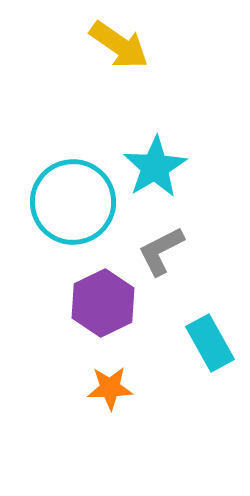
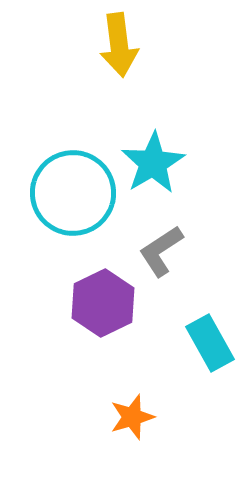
yellow arrow: rotated 48 degrees clockwise
cyan star: moved 2 px left, 4 px up
cyan circle: moved 9 px up
gray L-shape: rotated 6 degrees counterclockwise
orange star: moved 22 px right, 29 px down; rotated 15 degrees counterclockwise
